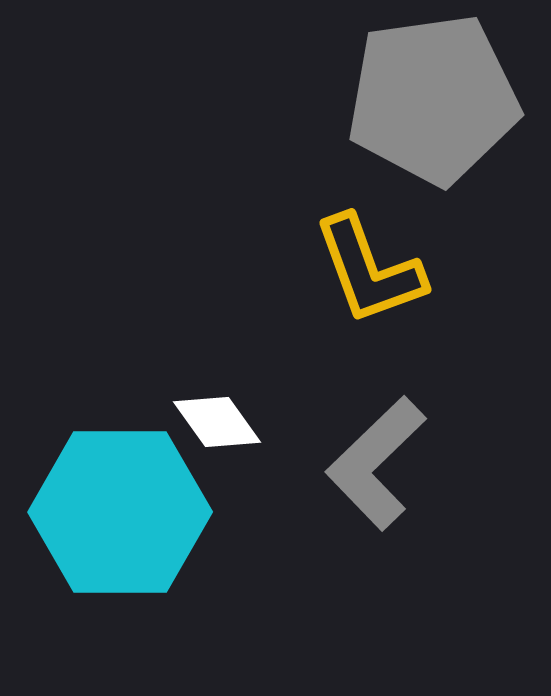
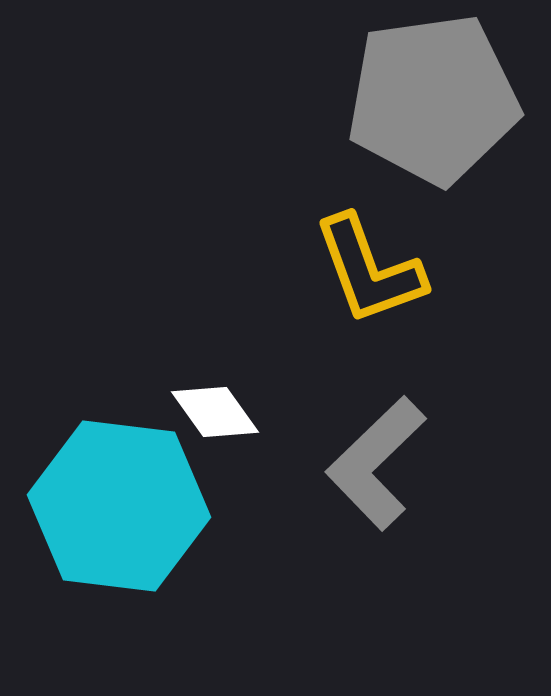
white diamond: moved 2 px left, 10 px up
cyan hexagon: moved 1 px left, 6 px up; rotated 7 degrees clockwise
